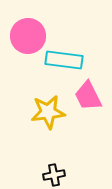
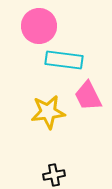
pink circle: moved 11 px right, 10 px up
